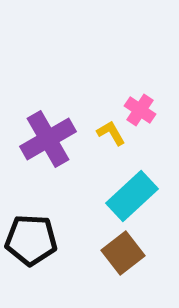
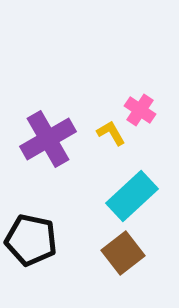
black pentagon: rotated 9 degrees clockwise
